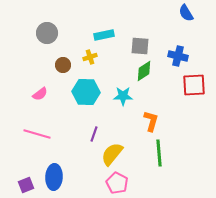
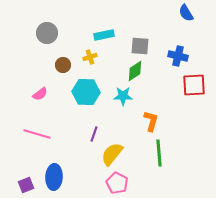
green diamond: moved 9 px left
